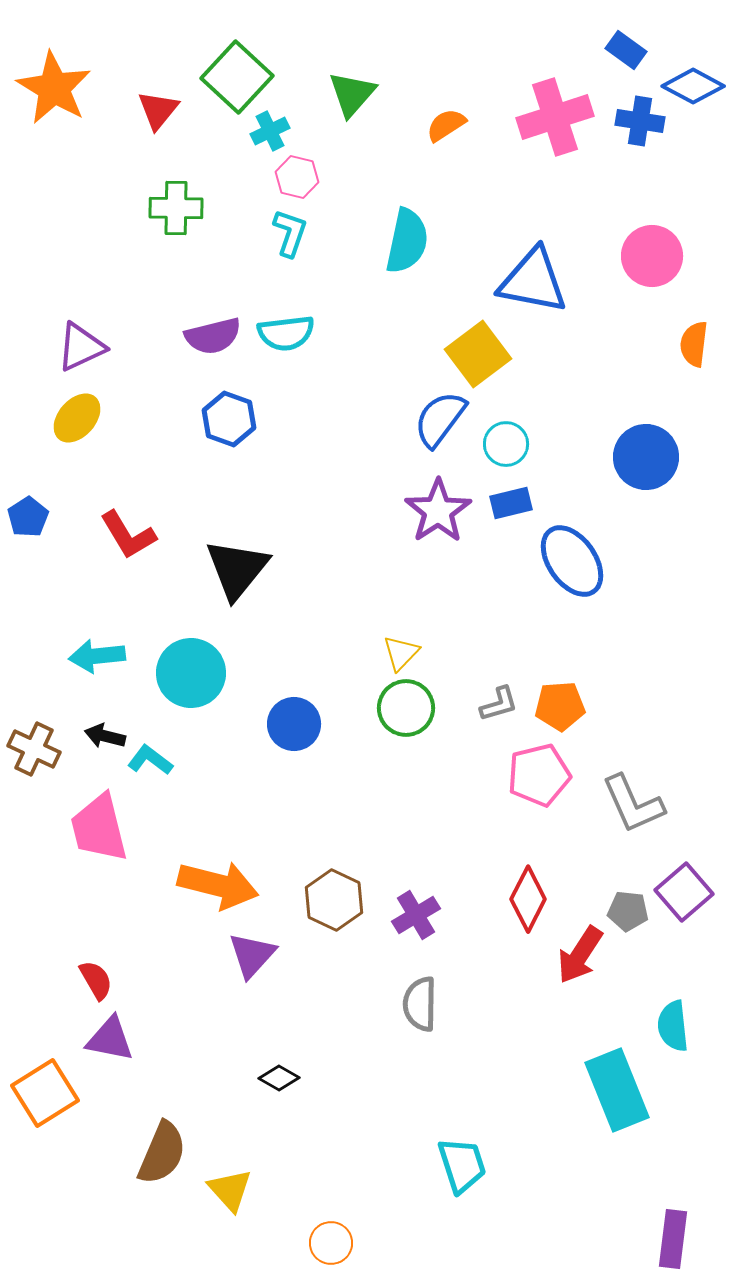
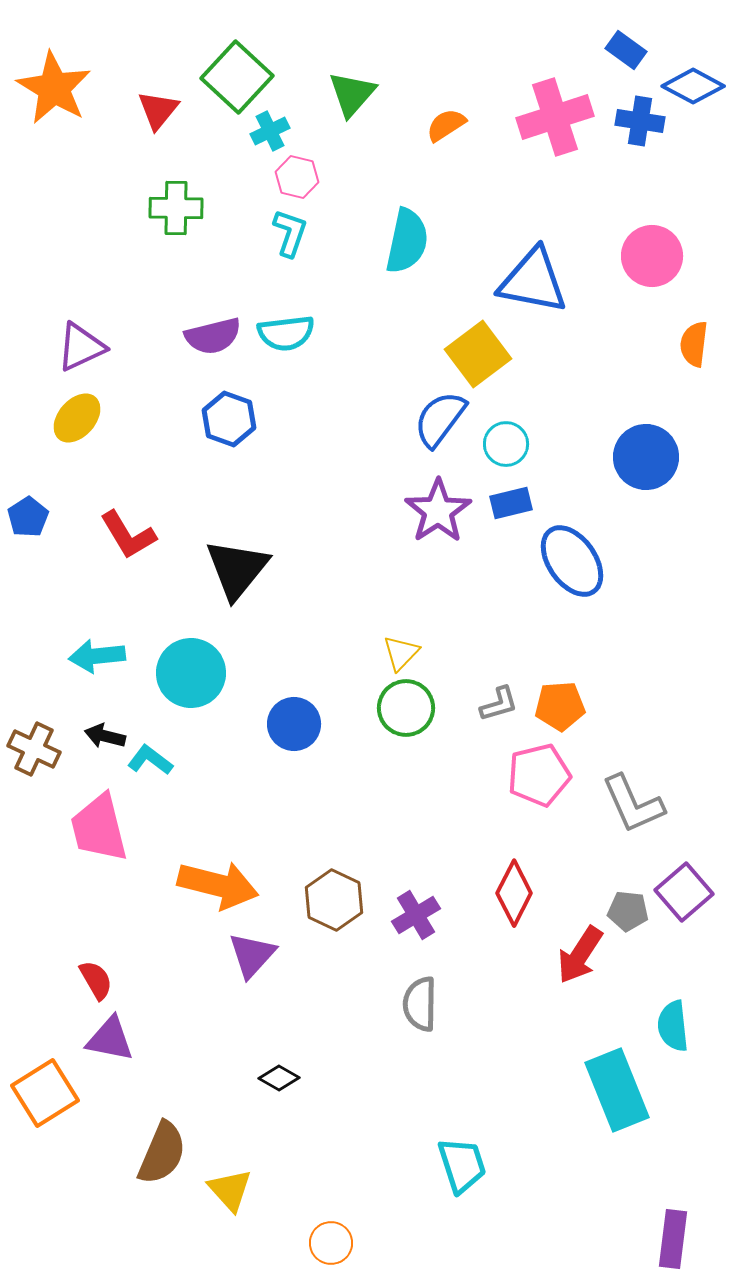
red diamond at (528, 899): moved 14 px left, 6 px up
